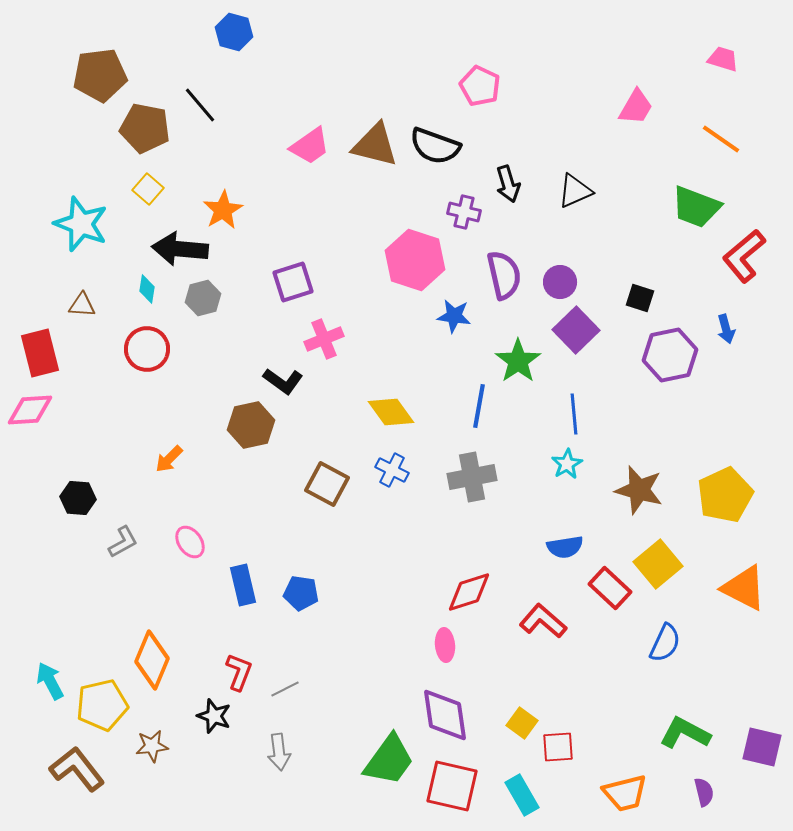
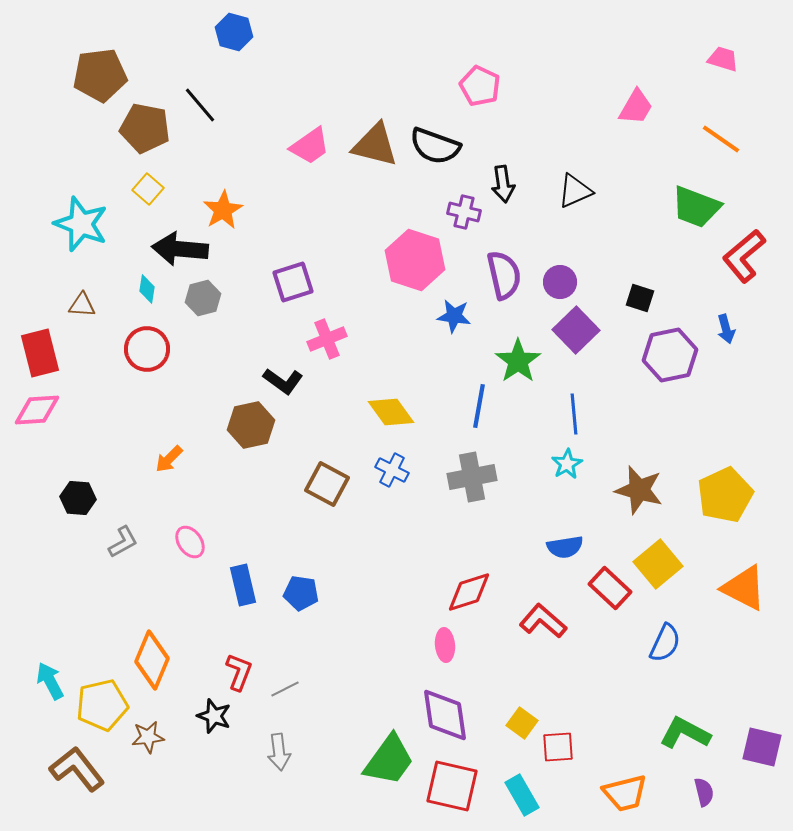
black arrow at (508, 184): moved 5 px left; rotated 9 degrees clockwise
pink cross at (324, 339): moved 3 px right
pink diamond at (30, 410): moved 7 px right
brown star at (152, 746): moved 4 px left, 9 px up
